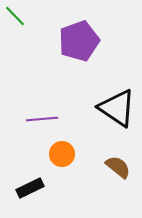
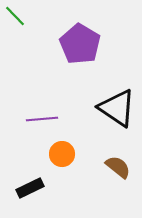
purple pentagon: moved 1 px right, 3 px down; rotated 21 degrees counterclockwise
